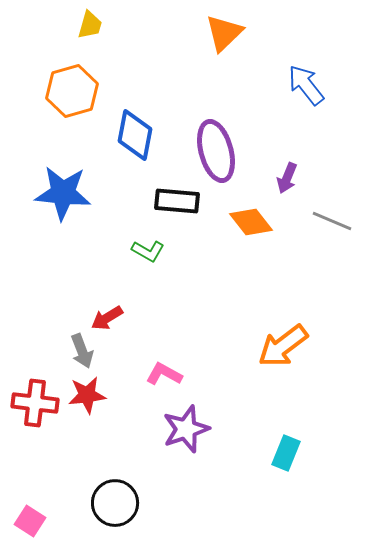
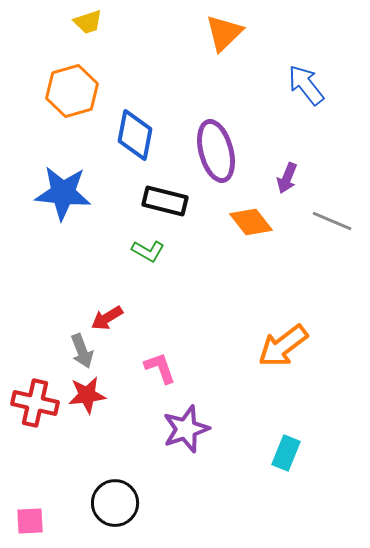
yellow trapezoid: moved 2 px left, 3 px up; rotated 56 degrees clockwise
black rectangle: moved 12 px left; rotated 9 degrees clockwise
pink L-shape: moved 4 px left, 6 px up; rotated 42 degrees clockwise
red cross: rotated 6 degrees clockwise
pink square: rotated 36 degrees counterclockwise
